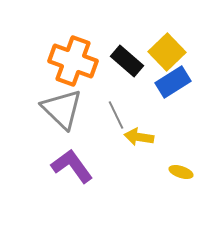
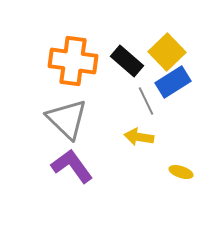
orange cross: rotated 12 degrees counterclockwise
gray triangle: moved 5 px right, 10 px down
gray line: moved 30 px right, 14 px up
